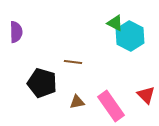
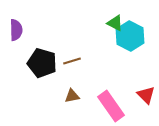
purple semicircle: moved 2 px up
brown line: moved 1 px left, 1 px up; rotated 24 degrees counterclockwise
black pentagon: moved 20 px up
brown triangle: moved 5 px left, 6 px up
